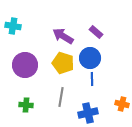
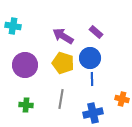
gray line: moved 2 px down
orange cross: moved 5 px up
blue cross: moved 5 px right
